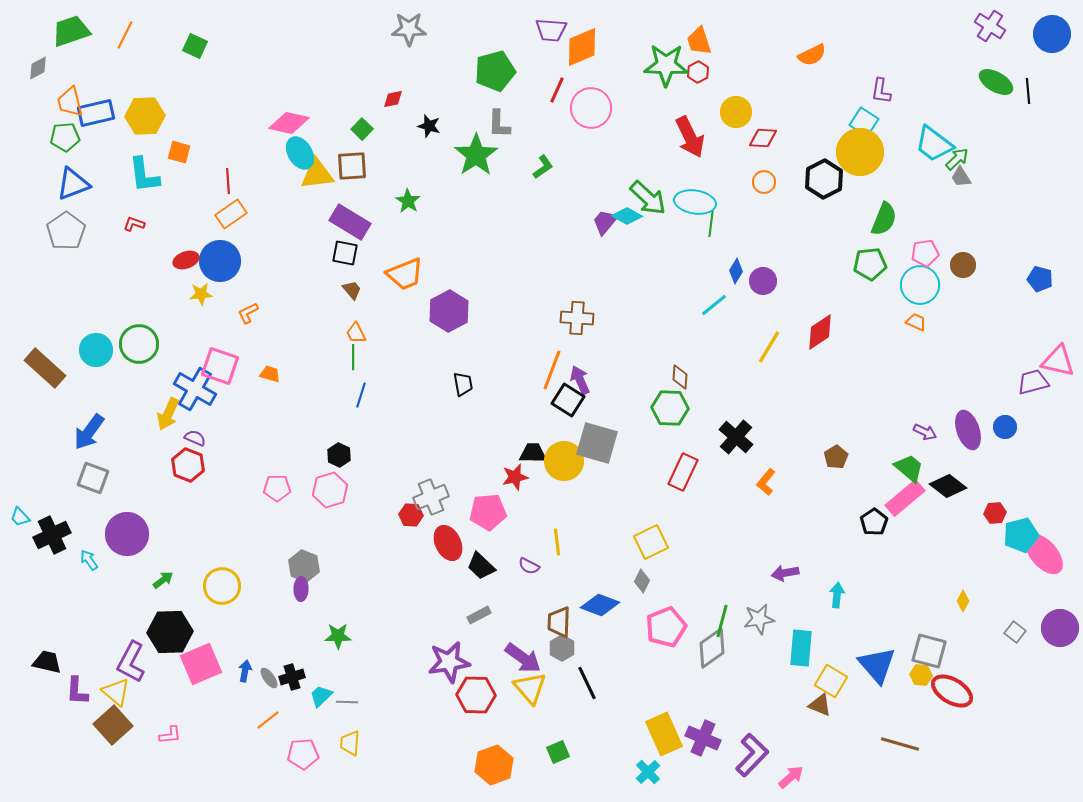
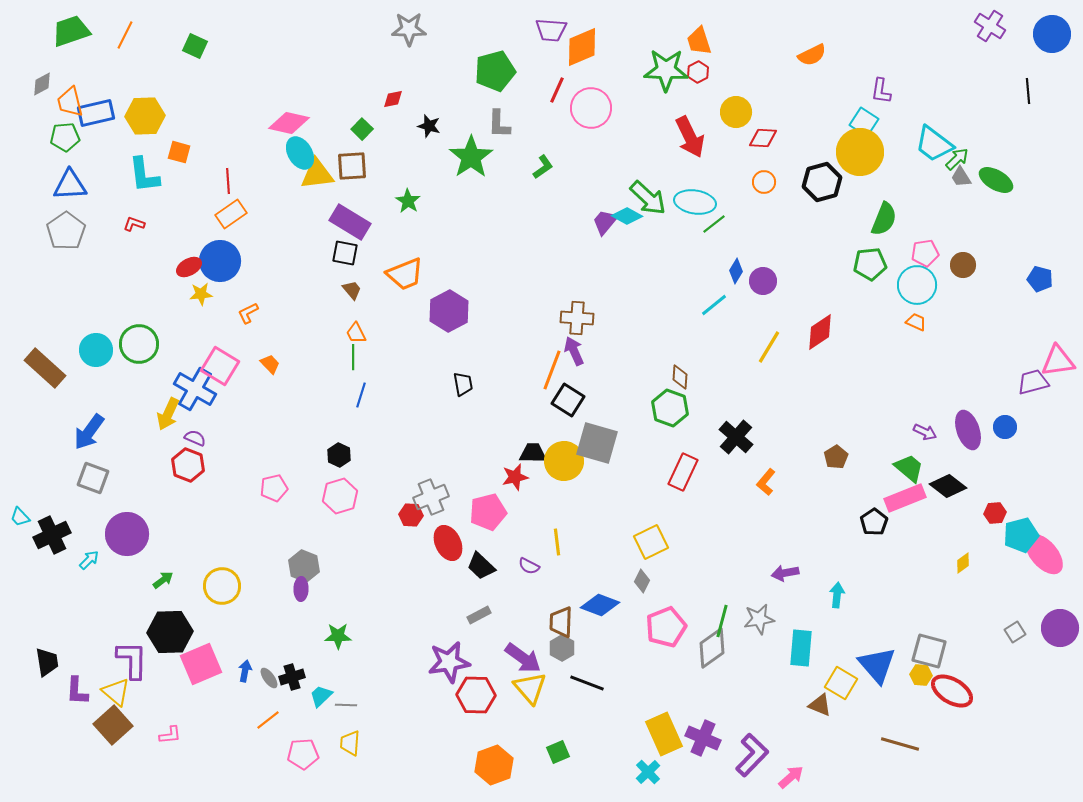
green star at (666, 65): moved 5 px down
gray diamond at (38, 68): moved 4 px right, 16 px down
green ellipse at (996, 82): moved 98 px down
green star at (476, 155): moved 5 px left, 2 px down
black hexagon at (824, 179): moved 2 px left, 3 px down; rotated 12 degrees clockwise
blue triangle at (73, 184): moved 3 px left, 1 px down; rotated 18 degrees clockwise
green line at (711, 224): moved 3 px right; rotated 45 degrees clockwise
red ellipse at (186, 260): moved 3 px right, 7 px down; rotated 10 degrees counterclockwise
cyan circle at (920, 285): moved 3 px left
pink triangle at (1058, 361): rotated 21 degrees counterclockwise
pink square at (220, 366): rotated 12 degrees clockwise
orange trapezoid at (270, 374): moved 10 px up; rotated 30 degrees clockwise
purple arrow at (580, 380): moved 6 px left, 29 px up
green hexagon at (670, 408): rotated 18 degrees clockwise
pink pentagon at (277, 488): moved 3 px left; rotated 12 degrees counterclockwise
pink hexagon at (330, 490): moved 10 px right, 6 px down
pink rectangle at (905, 498): rotated 18 degrees clockwise
pink pentagon at (488, 512): rotated 9 degrees counterclockwise
cyan arrow at (89, 560): rotated 80 degrees clockwise
yellow diamond at (963, 601): moved 38 px up; rotated 25 degrees clockwise
brown trapezoid at (559, 622): moved 2 px right
gray square at (1015, 632): rotated 20 degrees clockwise
black trapezoid at (47, 662): rotated 68 degrees clockwise
purple L-shape at (131, 662): moved 1 px right, 2 px up; rotated 153 degrees clockwise
yellow square at (831, 681): moved 10 px right, 2 px down
black line at (587, 683): rotated 44 degrees counterclockwise
gray line at (347, 702): moved 1 px left, 3 px down
